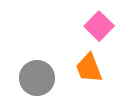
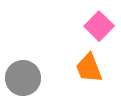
gray circle: moved 14 px left
